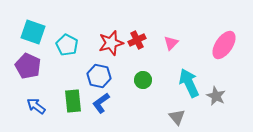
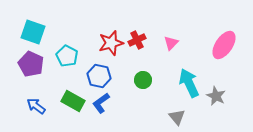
cyan pentagon: moved 11 px down
purple pentagon: moved 3 px right, 2 px up
green rectangle: rotated 55 degrees counterclockwise
